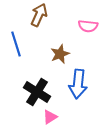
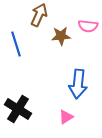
brown star: moved 1 px right, 18 px up; rotated 18 degrees clockwise
black cross: moved 19 px left, 17 px down
pink triangle: moved 16 px right
